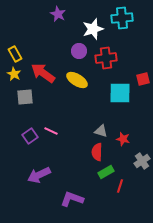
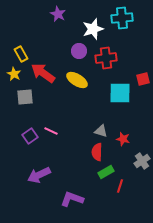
yellow rectangle: moved 6 px right
